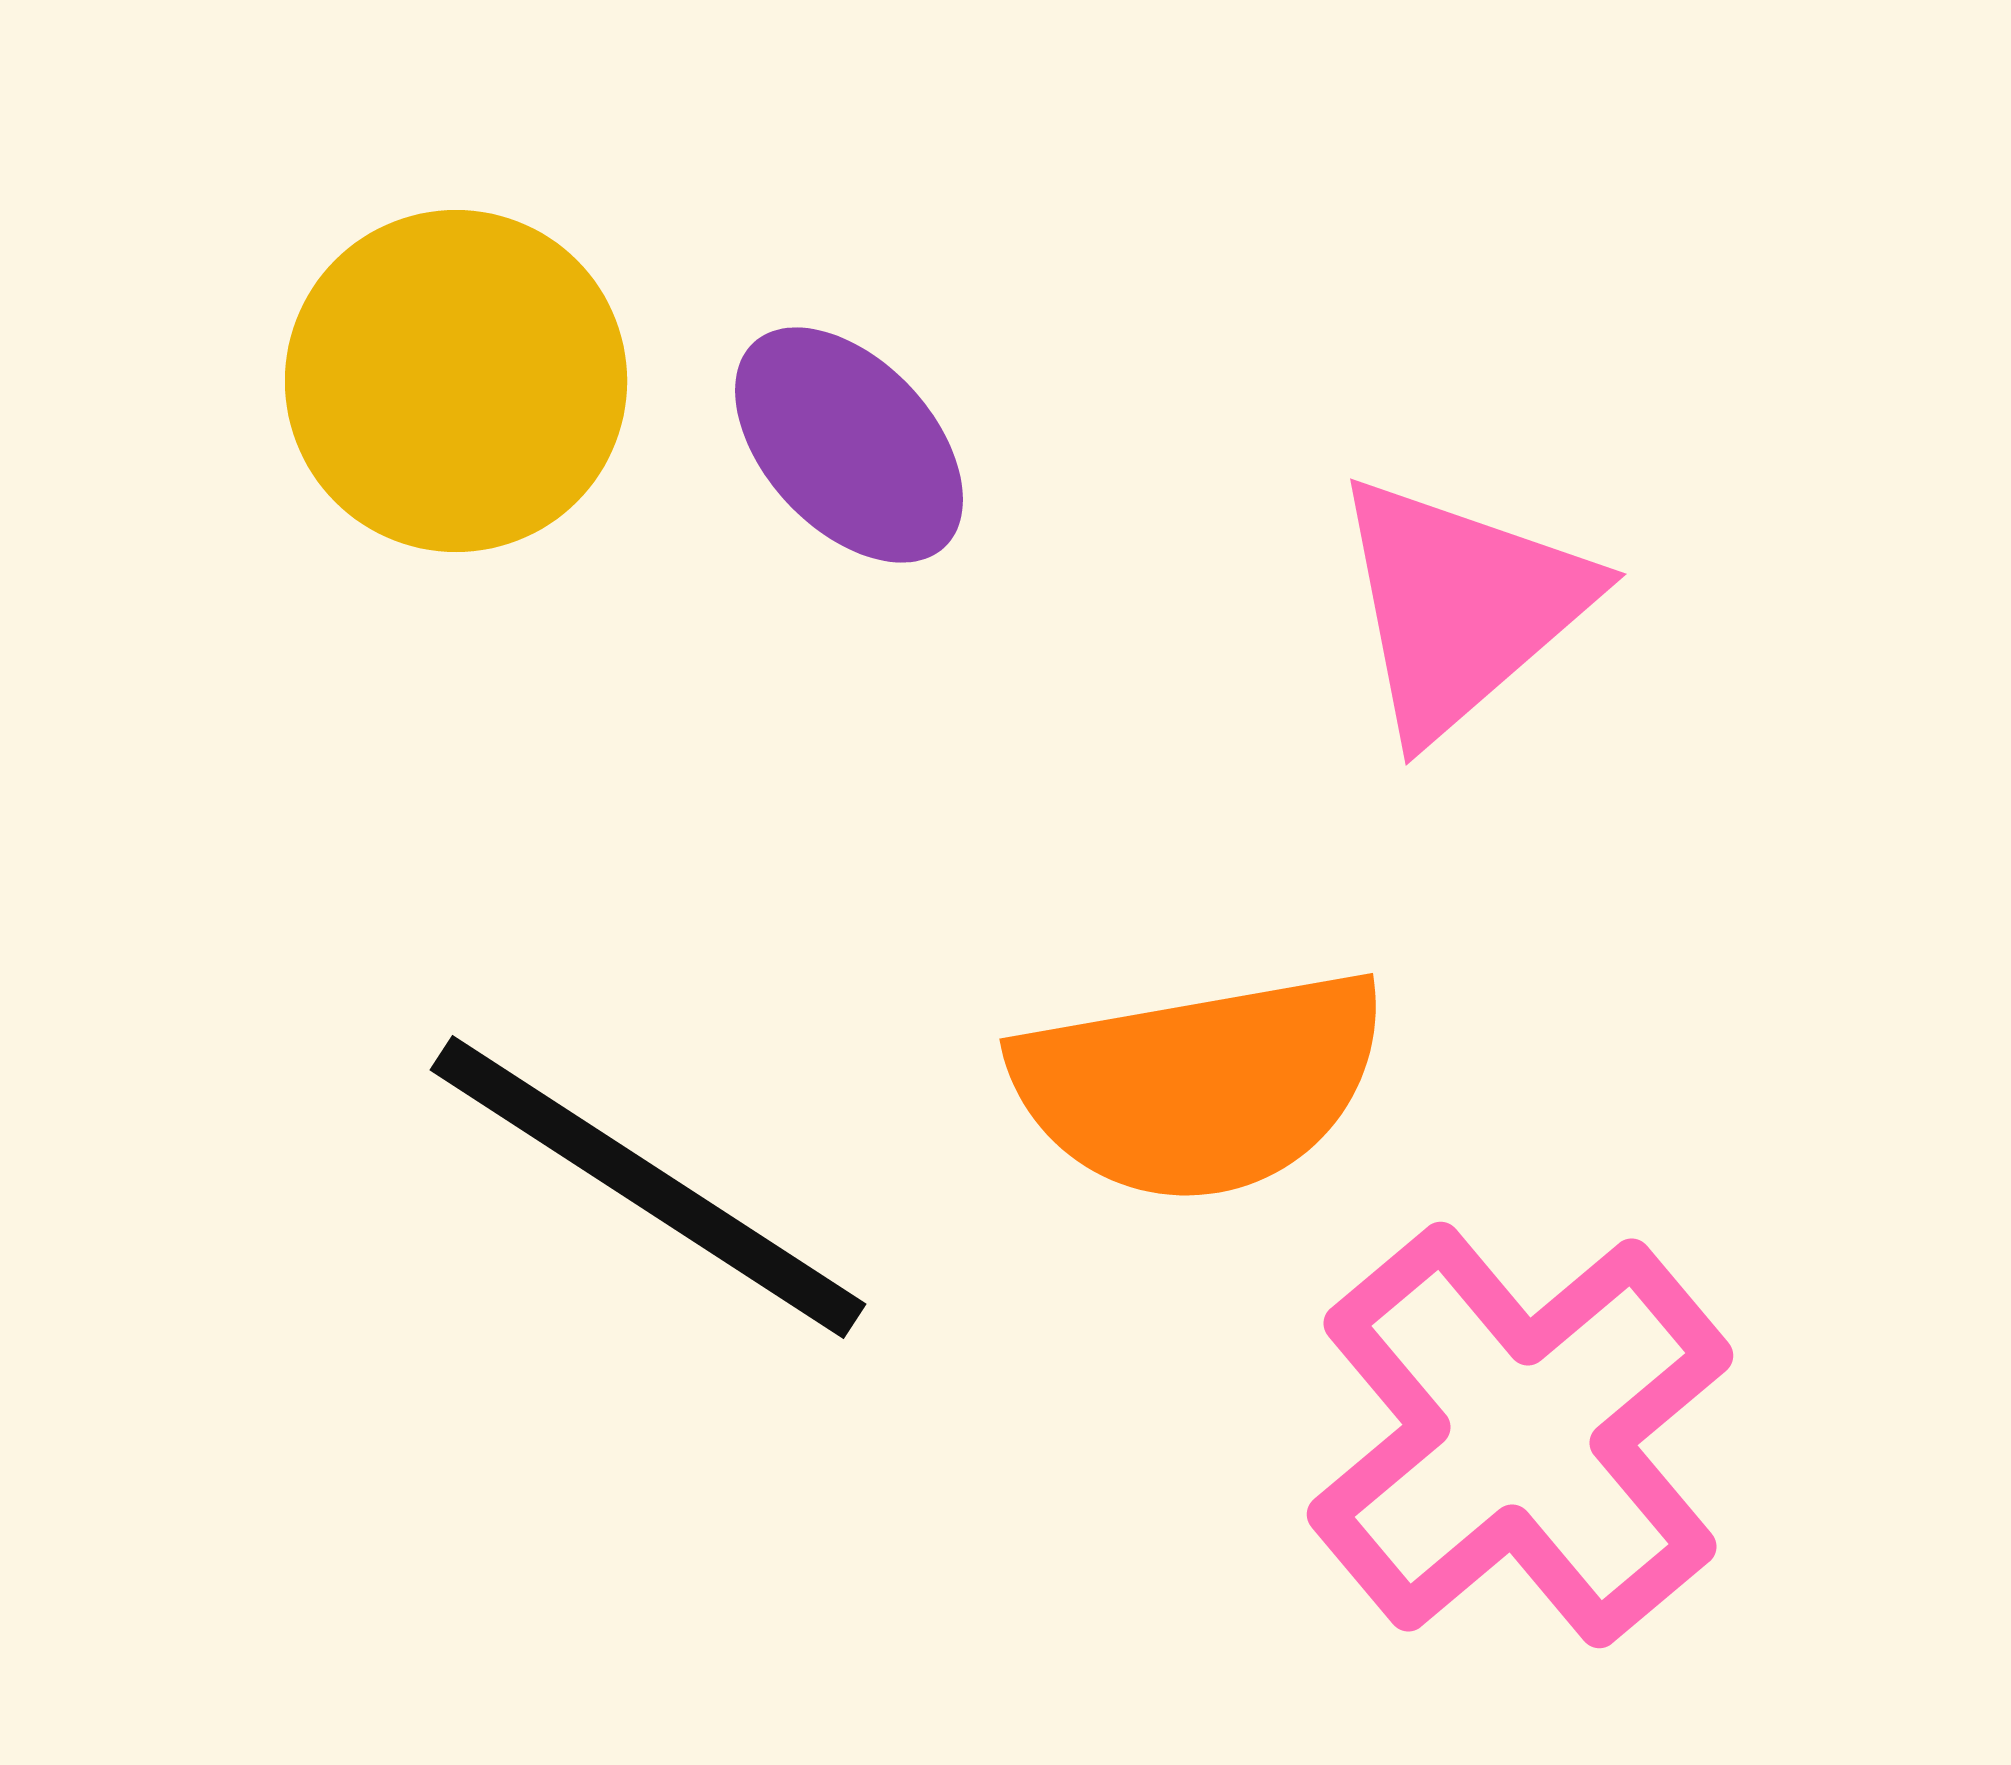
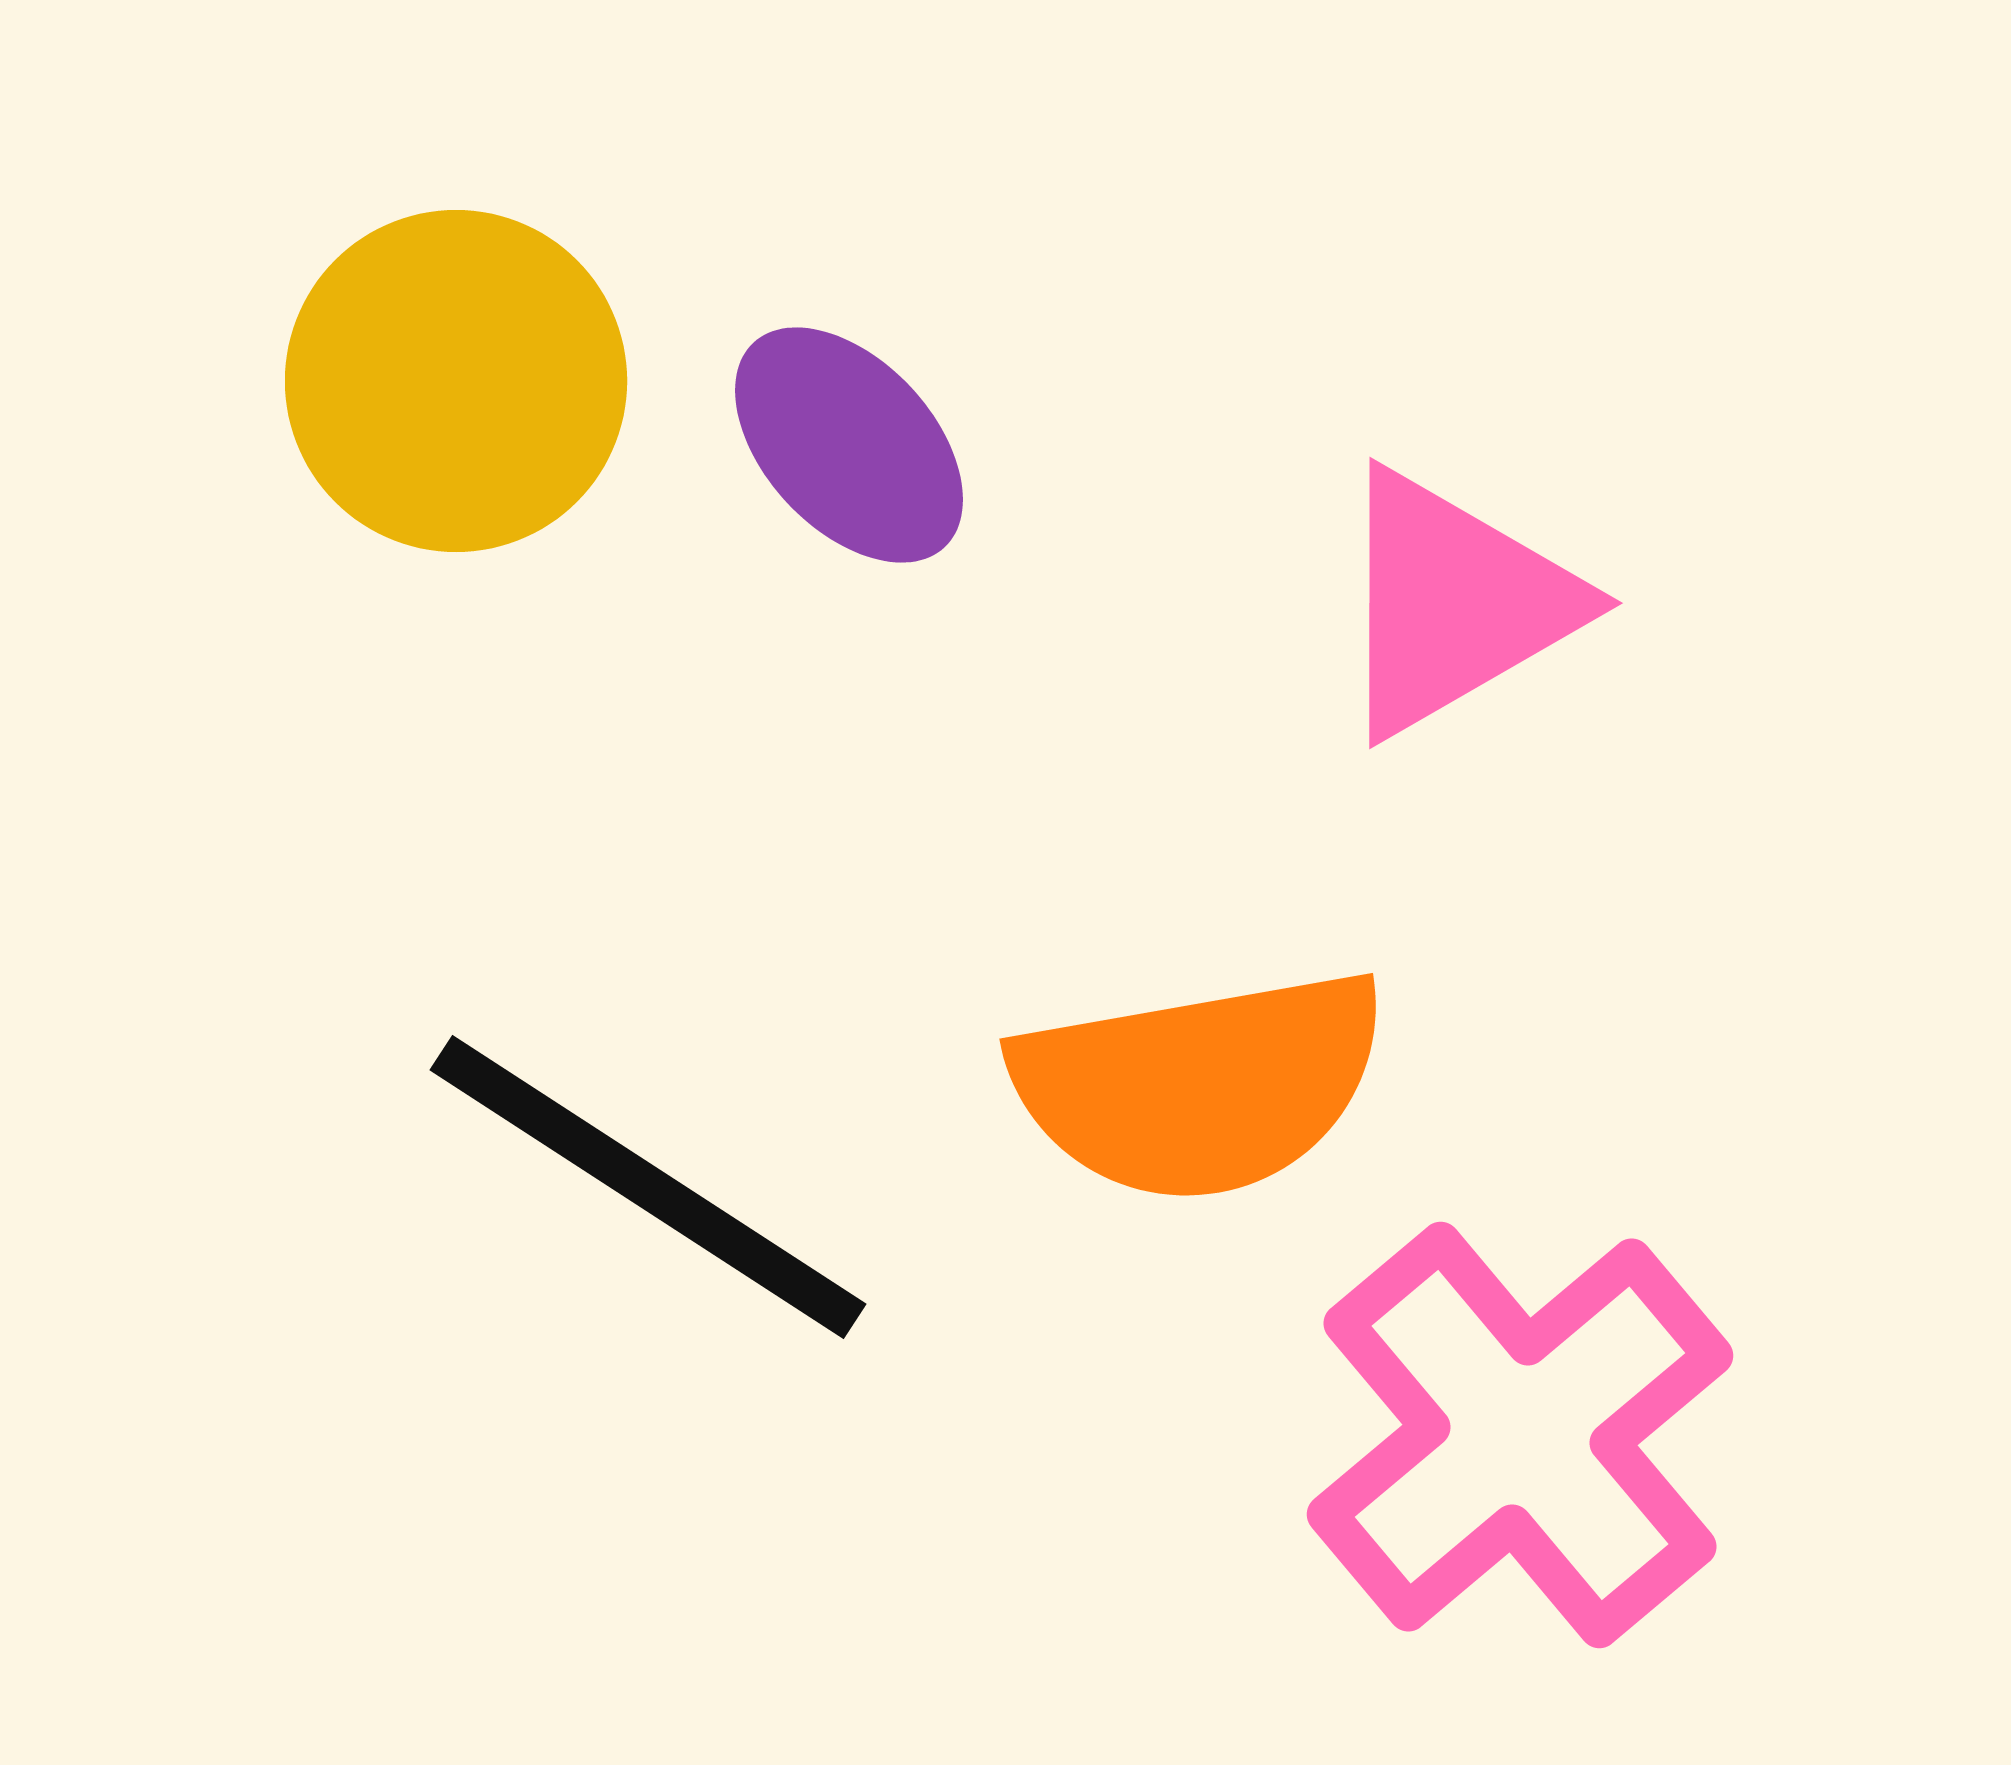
pink triangle: moved 7 px left, 3 px up; rotated 11 degrees clockwise
